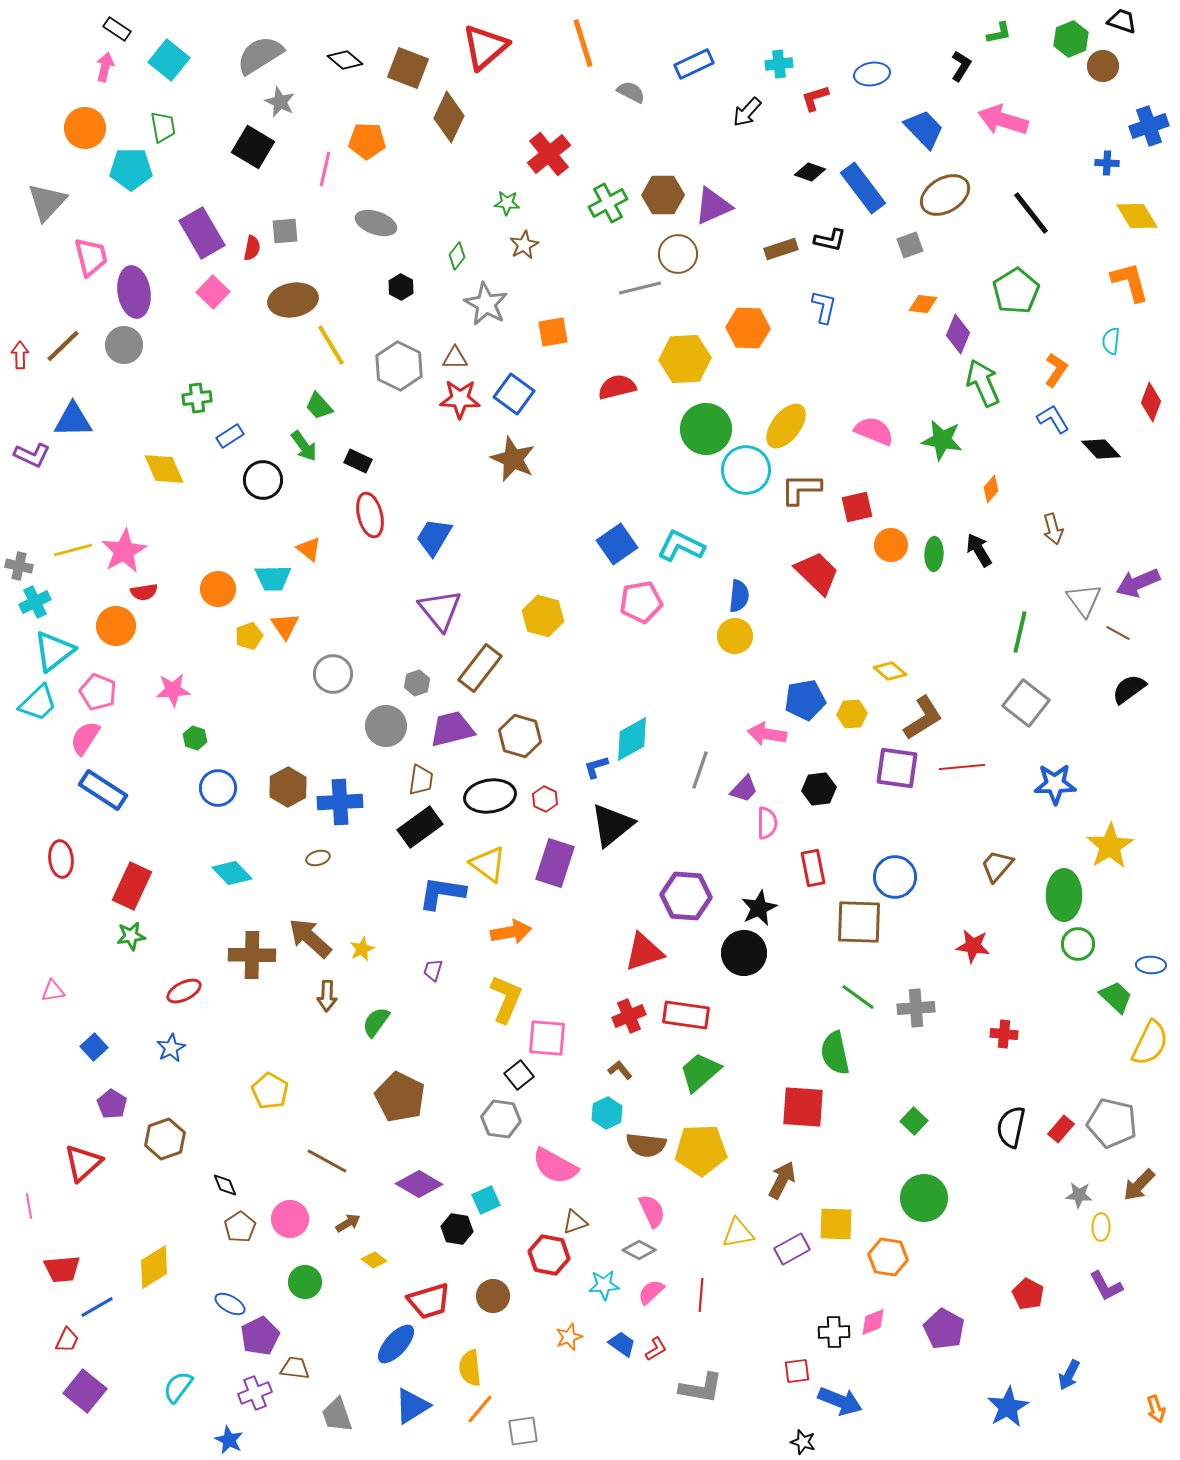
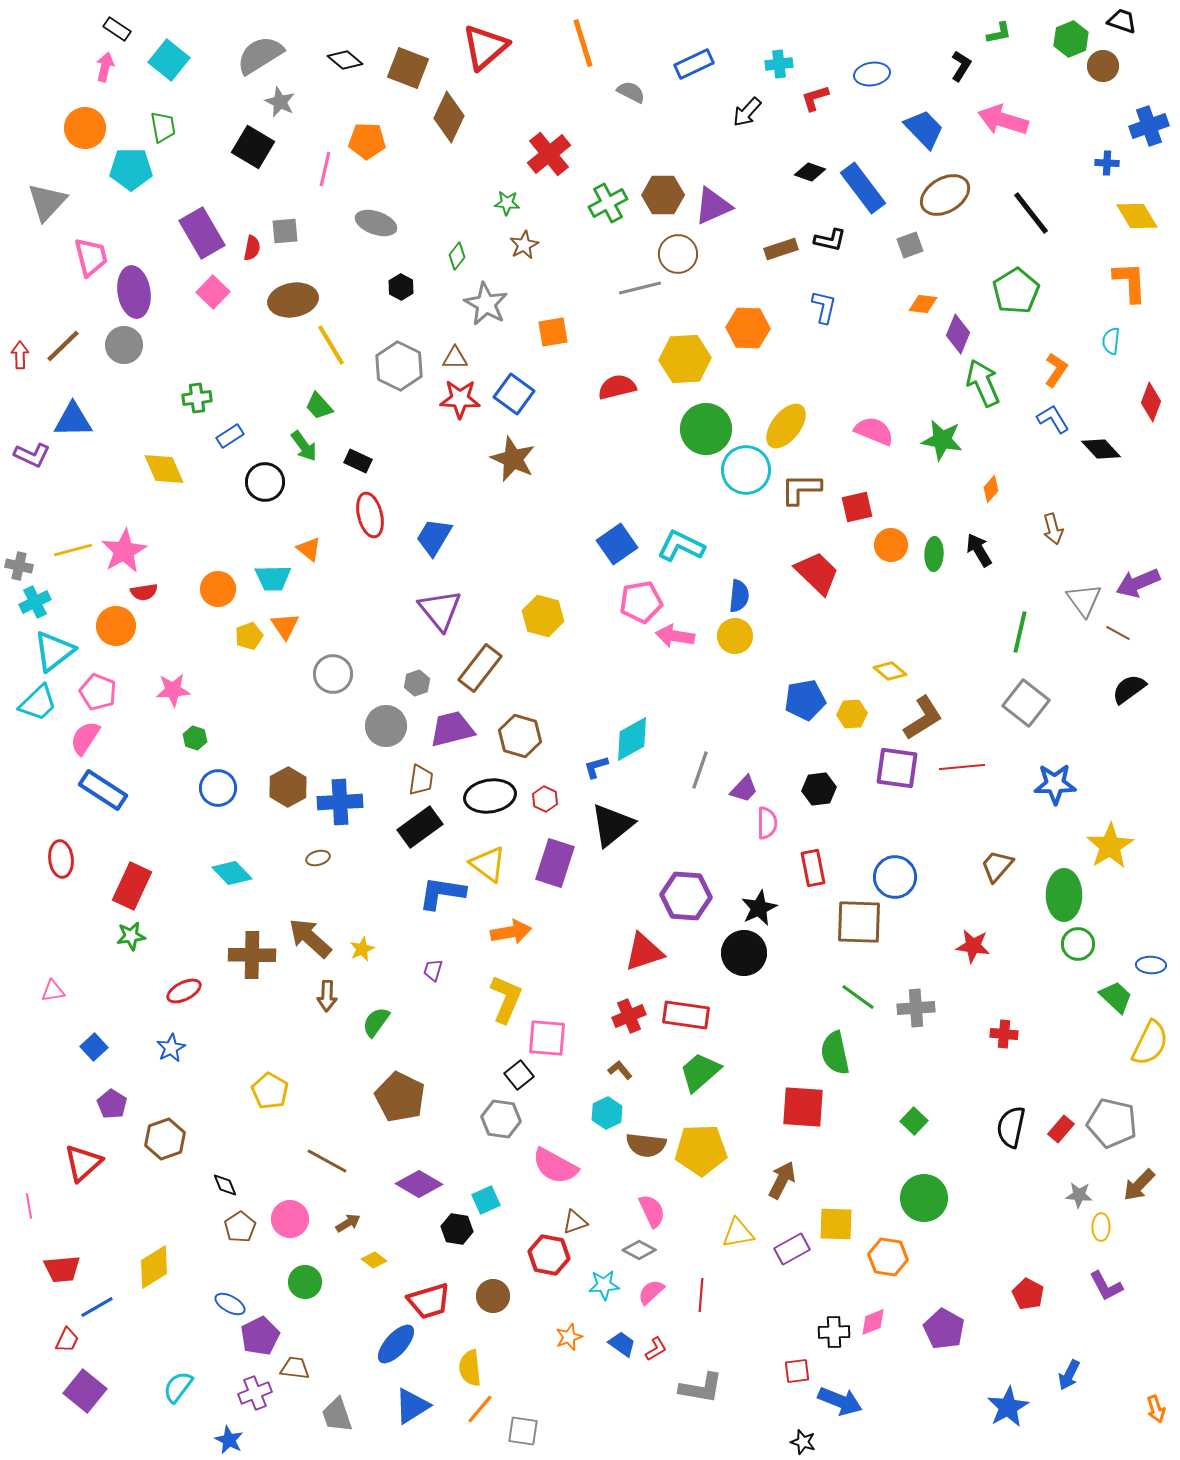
orange L-shape at (1130, 282): rotated 12 degrees clockwise
black circle at (263, 480): moved 2 px right, 2 px down
pink arrow at (767, 734): moved 92 px left, 98 px up
gray square at (523, 1431): rotated 16 degrees clockwise
